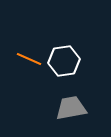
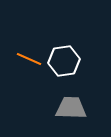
gray trapezoid: rotated 12 degrees clockwise
